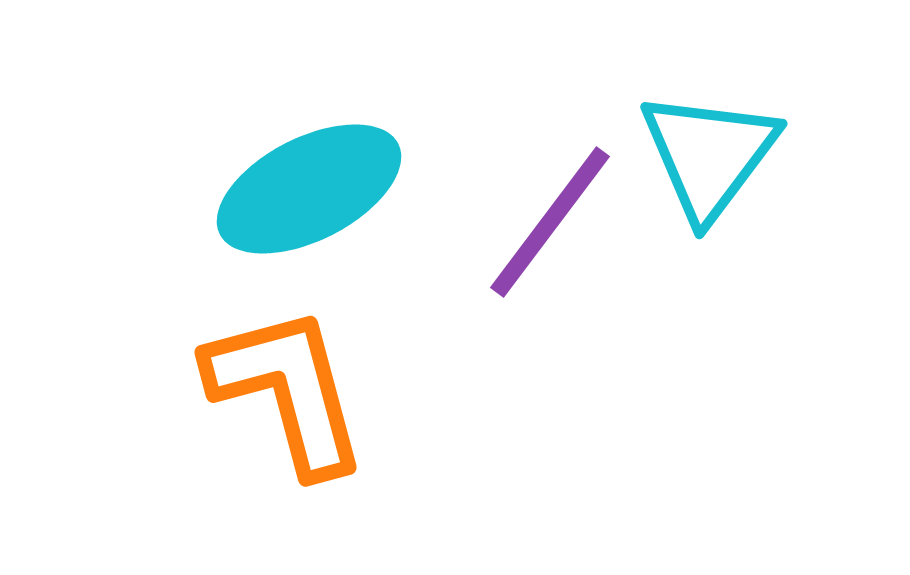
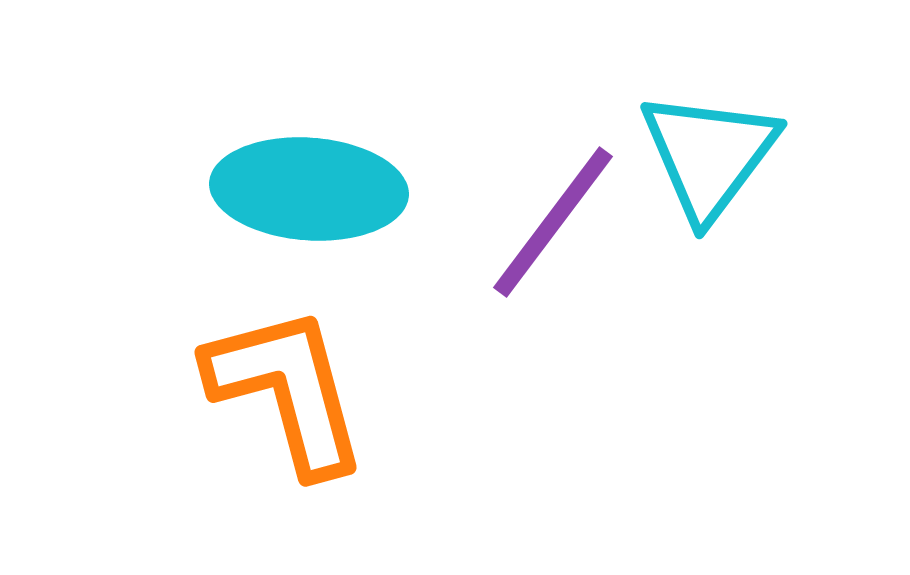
cyan ellipse: rotated 31 degrees clockwise
purple line: moved 3 px right
